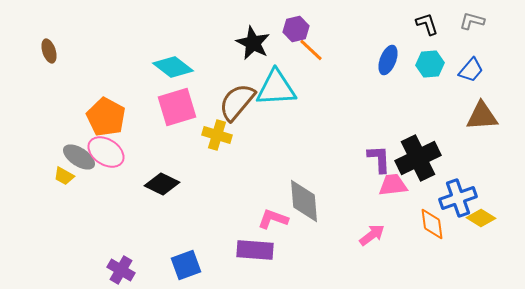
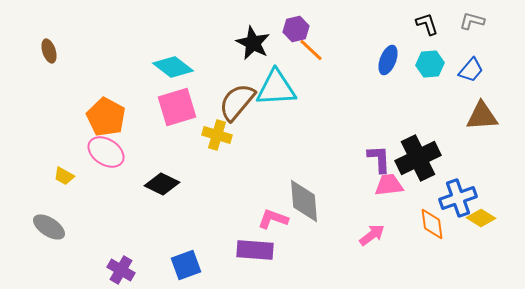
gray ellipse: moved 30 px left, 70 px down
pink trapezoid: moved 4 px left
